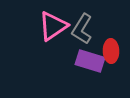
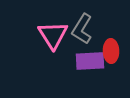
pink triangle: moved 9 px down; rotated 28 degrees counterclockwise
purple rectangle: rotated 20 degrees counterclockwise
